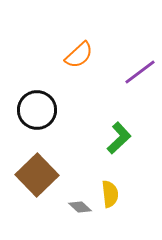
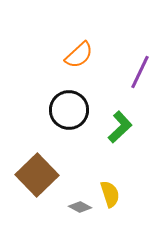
purple line: rotated 28 degrees counterclockwise
black circle: moved 32 px right
green L-shape: moved 1 px right, 11 px up
yellow semicircle: rotated 12 degrees counterclockwise
gray diamond: rotated 15 degrees counterclockwise
